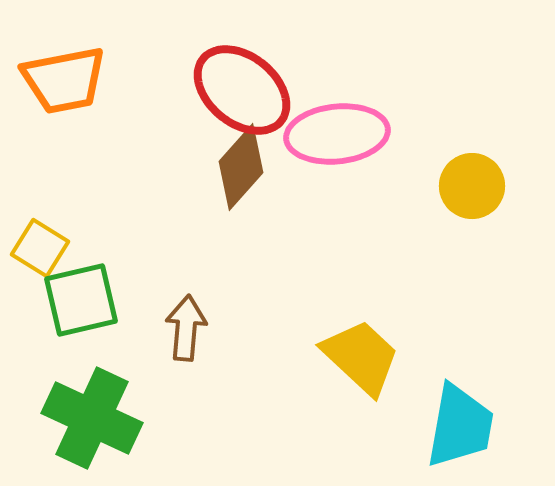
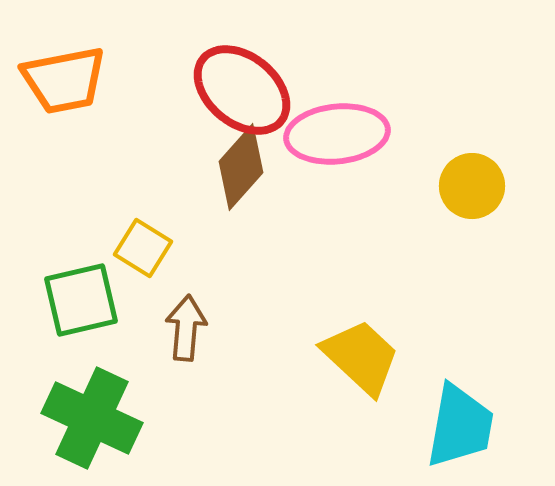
yellow square: moved 103 px right
